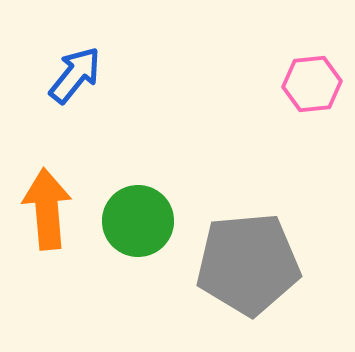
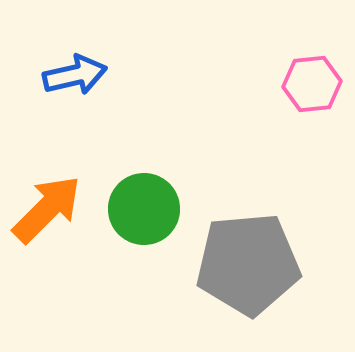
blue arrow: rotated 38 degrees clockwise
orange arrow: rotated 50 degrees clockwise
green circle: moved 6 px right, 12 px up
